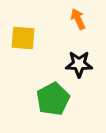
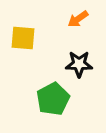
orange arrow: rotated 100 degrees counterclockwise
